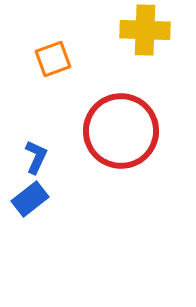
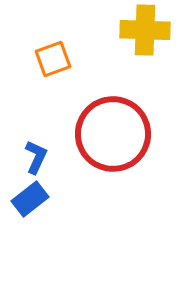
red circle: moved 8 px left, 3 px down
